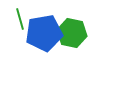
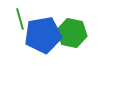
blue pentagon: moved 1 px left, 2 px down
